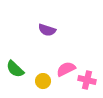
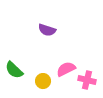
green semicircle: moved 1 px left, 1 px down
